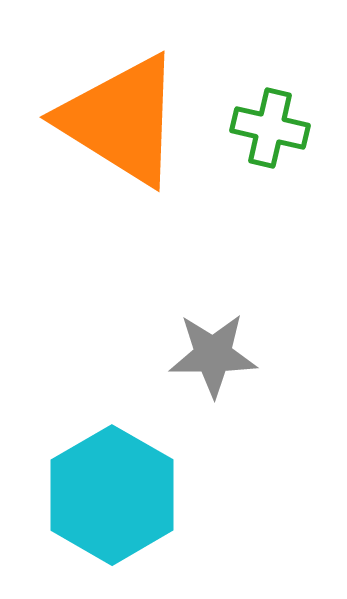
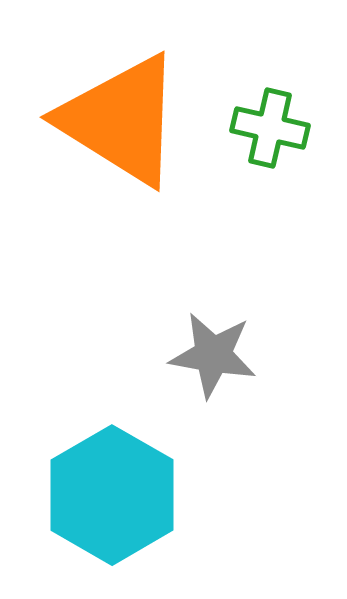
gray star: rotated 10 degrees clockwise
